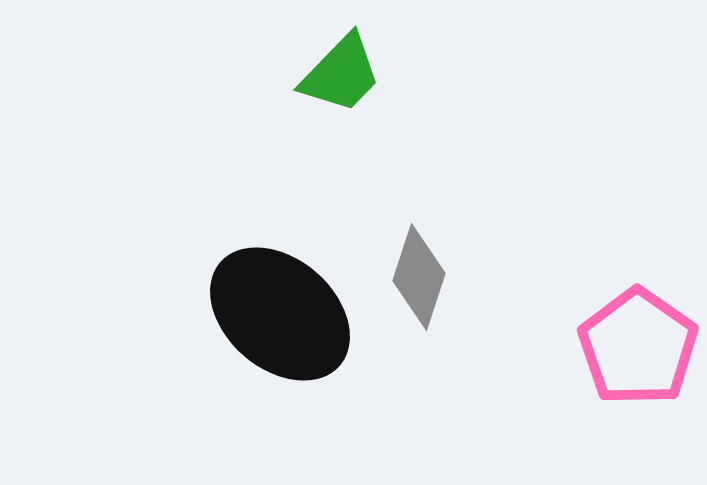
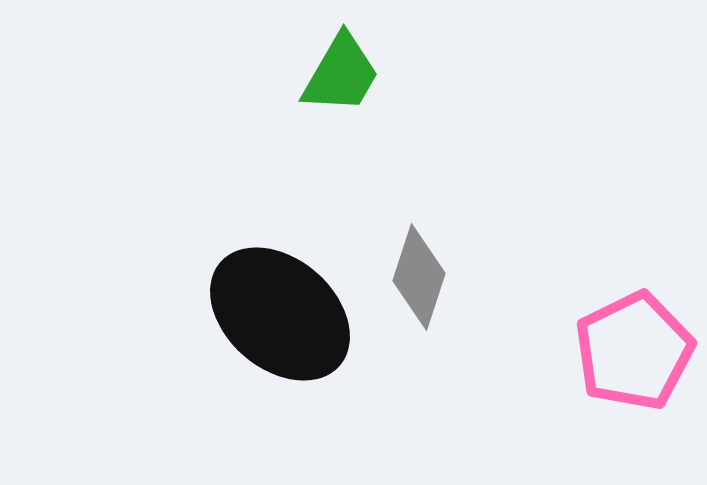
green trapezoid: rotated 14 degrees counterclockwise
pink pentagon: moved 4 px left, 4 px down; rotated 11 degrees clockwise
